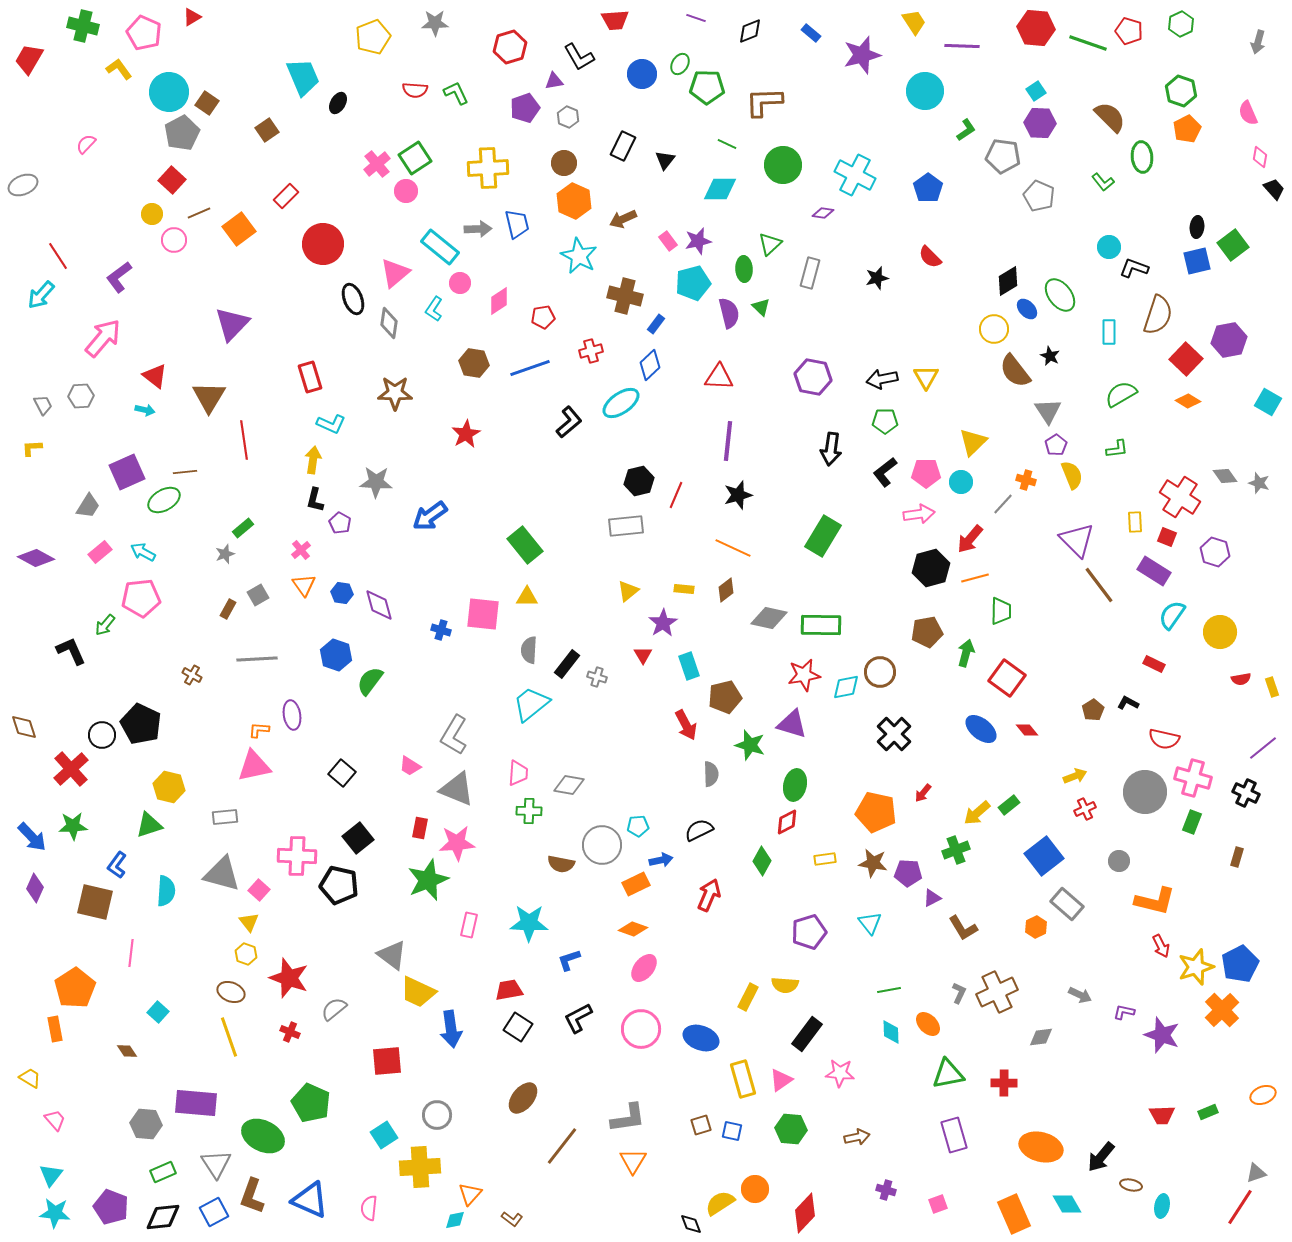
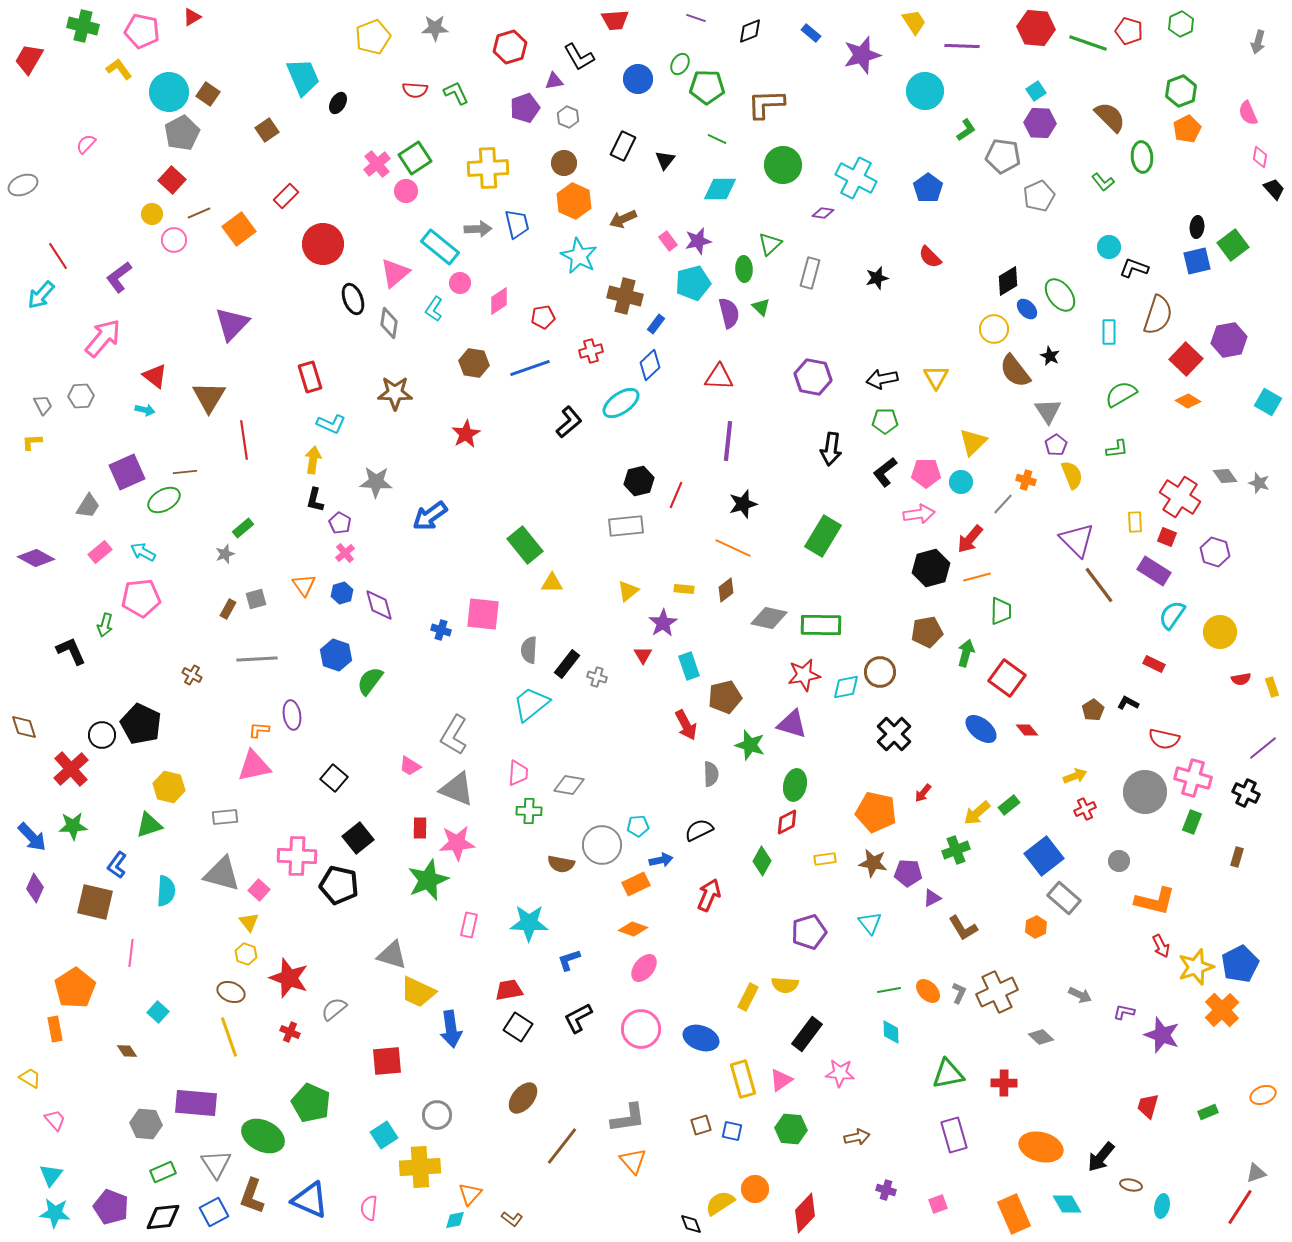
gray star at (435, 23): moved 5 px down
pink pentagon at (144, 33): moved 2 px left, 2 px up; rotated 12 degrees counterclockwise
blue circle at (642, 74): moved 4 px left, 5 px down
green hexagon at (1181, 91): rotated 20 degrees clockwise
brown L-shape at (764, 102): moved 2 px right, 2 px down
brown square at (207, 103): moved 1 px right, 9 px up
green line at (727, 144): moved 10 px left, 5 px up
cyan cross at (855, 175): moved 1 px right, 3 px down
gray pentagon at (1039, 196): rotated 24 degrees clockwise
yellow triangle at (926, 377): moved 10 px right
yellow L-shape at (32, 448): moved 6 px up
black star at (738, 495): moved 5 px right, 9 px down
pink cross at (301, 550): moved 44 px right, 3 px down
orange line at (975, 578): moved 2 px right, 1 px up
blue hexagon at (342, 593): rotated 25 degrees counterclockwise
gray square at (258, 595): moved 2 px left, 4 px down; rotated 15 degrees clockwise
yellow triangle at (527, 597): moved 25 px right, 14 px up
green arrow at (105, 625): rotated 25 degrees counterclockwise
black square at (342, 773): moved 8 px left, 5 px down
red rectangle at (420, 828): rotated 10 degrees counterclockwise
gray rectangle at (1067, 904): moved 3 px left, 6 px up
gray triangle at (392, 955): rotated 20 degrees counterclockwise
orange ellipse at (928, 1024): moved 33 px up
gray diamond at (1041, 1037): rotated 50 degrees clockwise
red trapezoid at (1162, 1115): moved 14 px left, 9 px up; rotated 108 degrees clockwise
orange triangle at (633, 1161): rotated 12 degrees counterclockwise
